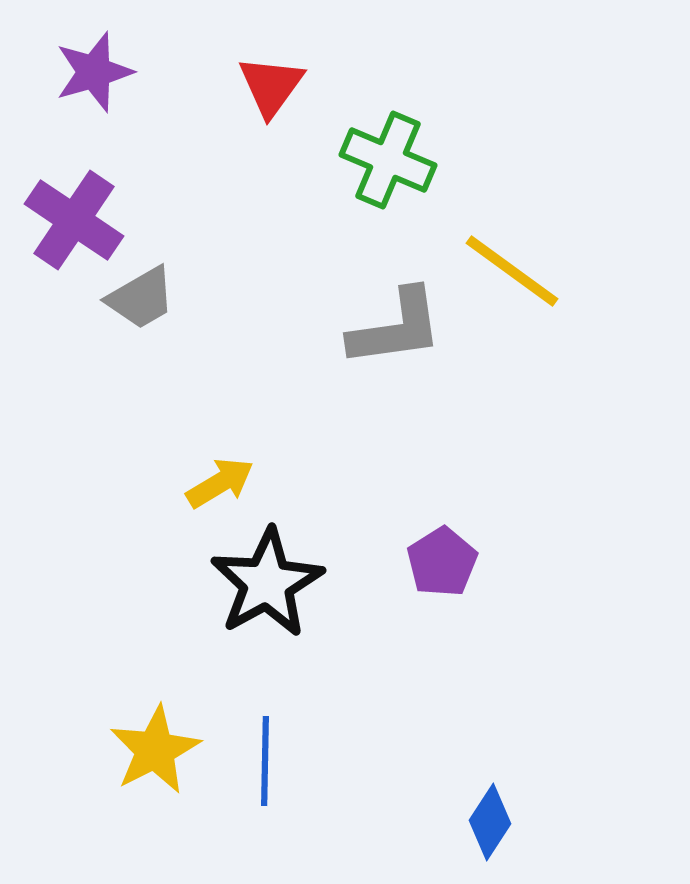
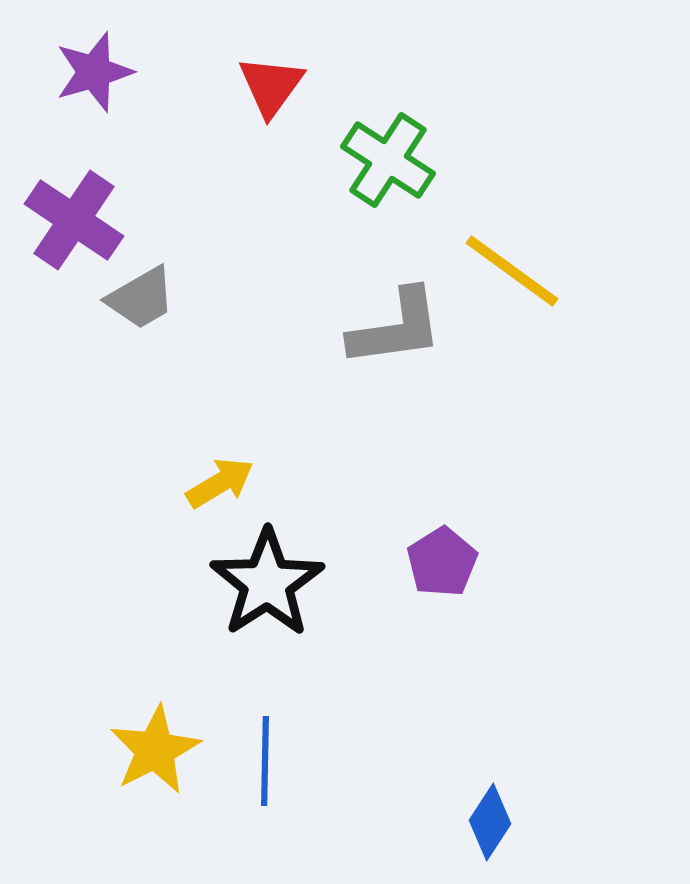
green cross: rotated 10 degrees clockwise
black star: rotated 4 degrees counterclockwise
